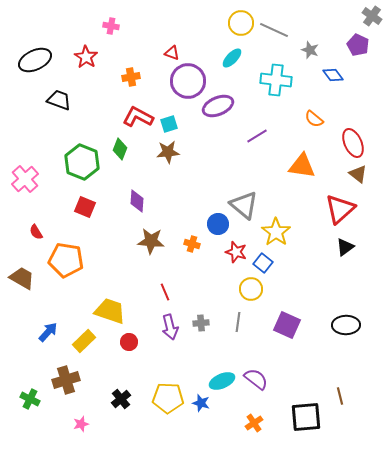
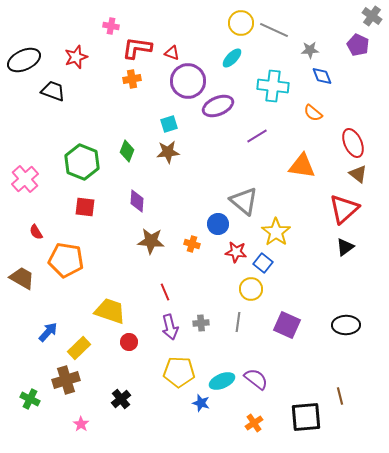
gray star at (310, 50): rotated 24 degrees counterclockwise
red star at (86, 57): moved 10 px left; rotated 20 degrees clockwise
black ellipse at (35, 60): moved 11 px left
blue diamond at (333, 75): moved 11 px left, 1 px down; rotated 15 degrees clockwise
orange cross at (131, 77): moved 1 px right, 2 px down
cyan cross at (276, 80): moved 3 px left, 6 px down
black trapezoid at (59, 100): moved 6 px left, 9 px up
red L-shape at (138, 117): moved 1 px left, 69 px up; rotated 20 degrees counterclockwise
orange semicircle at (314, 119): moved 1 px left, 6 px up
green diamond at (120, 149): moved 7 px right, 2 px down
gray triangle at (244, 205): moved 4 px up
red square at (85, 207): rotated 15 degrees counterclockwise
red triangle at (340, 209): moved 4 px right
red star at (236, 252): rotated 10 degrees counterclockwise
yellow rectangle at (84, 341): moved 5 px left, 7 px down
yellow pentagon at (168, 398): moved 11 px right, 26 px up
pink star at (81, 424): rotated 21 degrees counterclockwise
